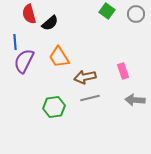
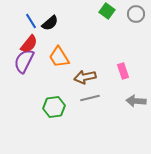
red semicircle: moved 30 px down; rotated 126 degrees counterclockwise
blue line: moved 16 px right, 21 px up; rotated 28 degrees counterclockwise
gray arrow: moved 1 px right, 1 px down
